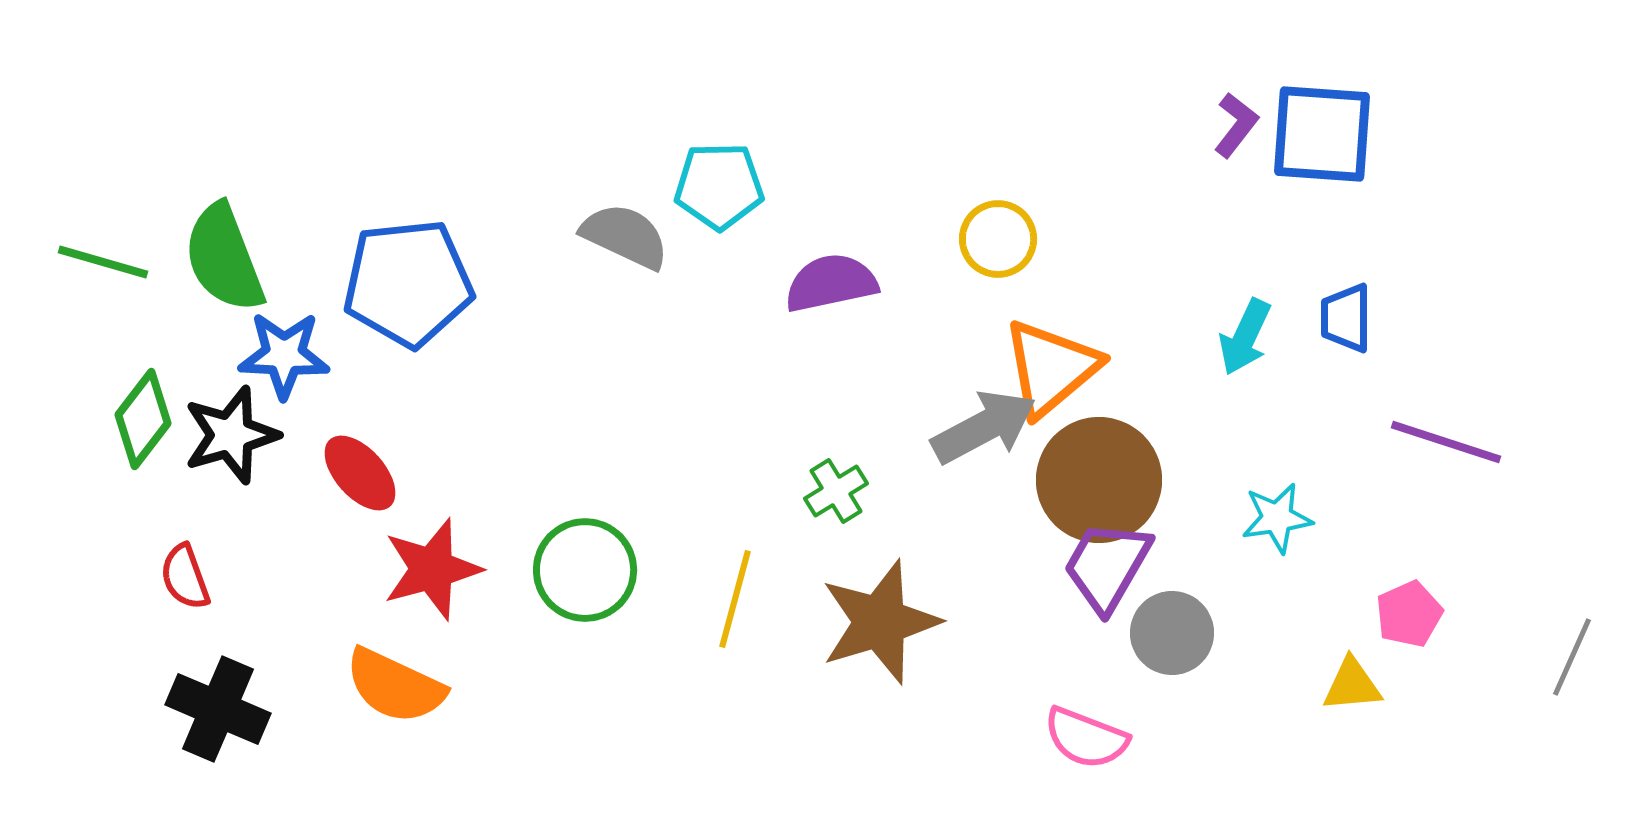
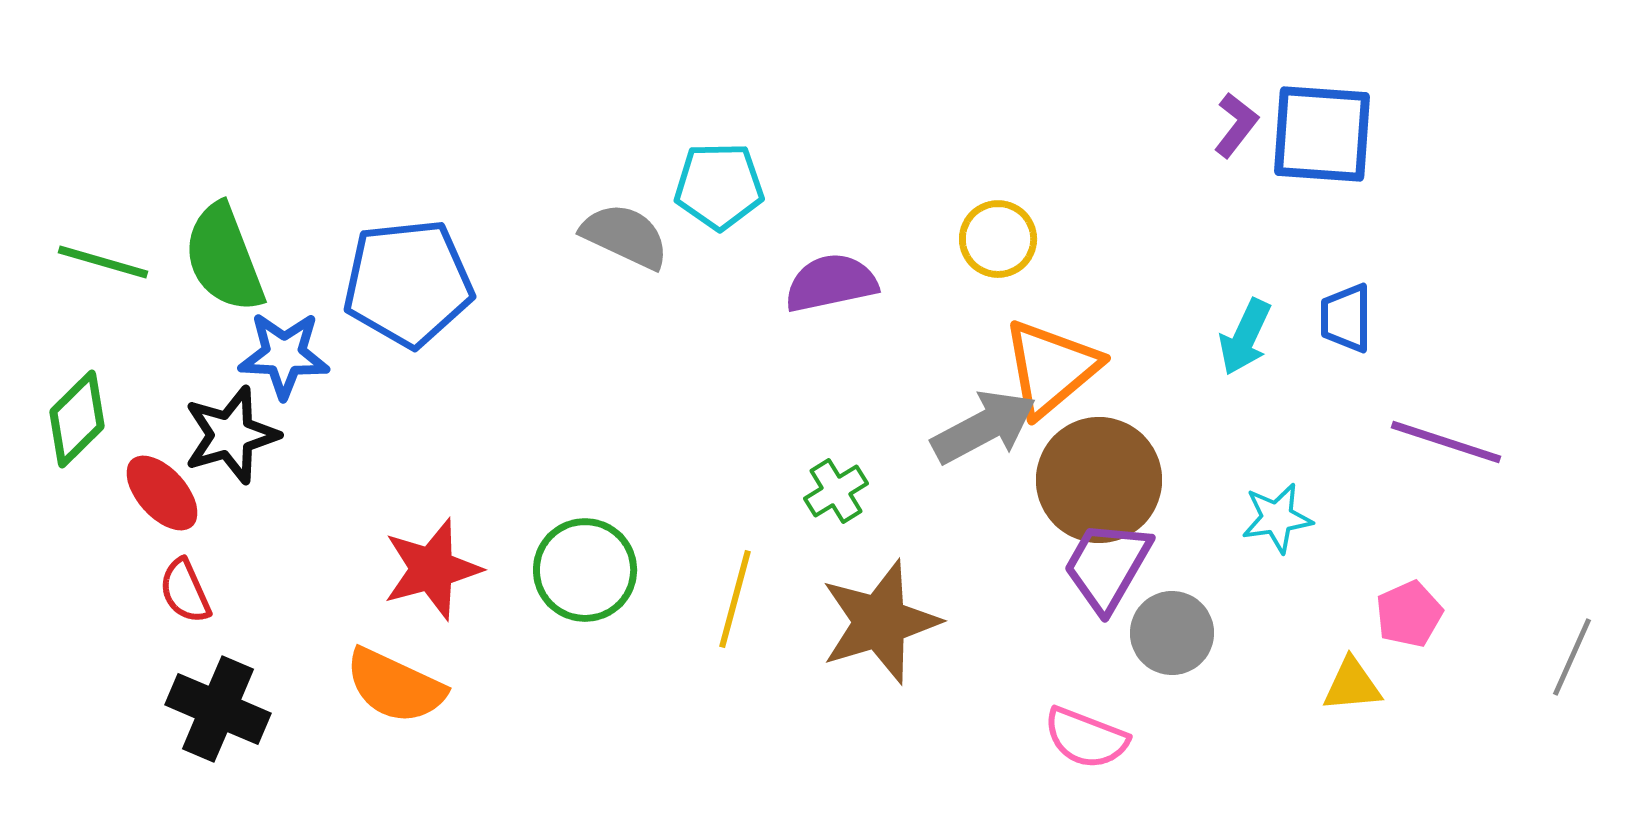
green diamond: moved 66 px left; rotated 8 degrees clockwise
red ellipse: moved 198 px left, 20 px down
red semicircle: moved 14 px down; rotated 4 degrees counterclockwise
